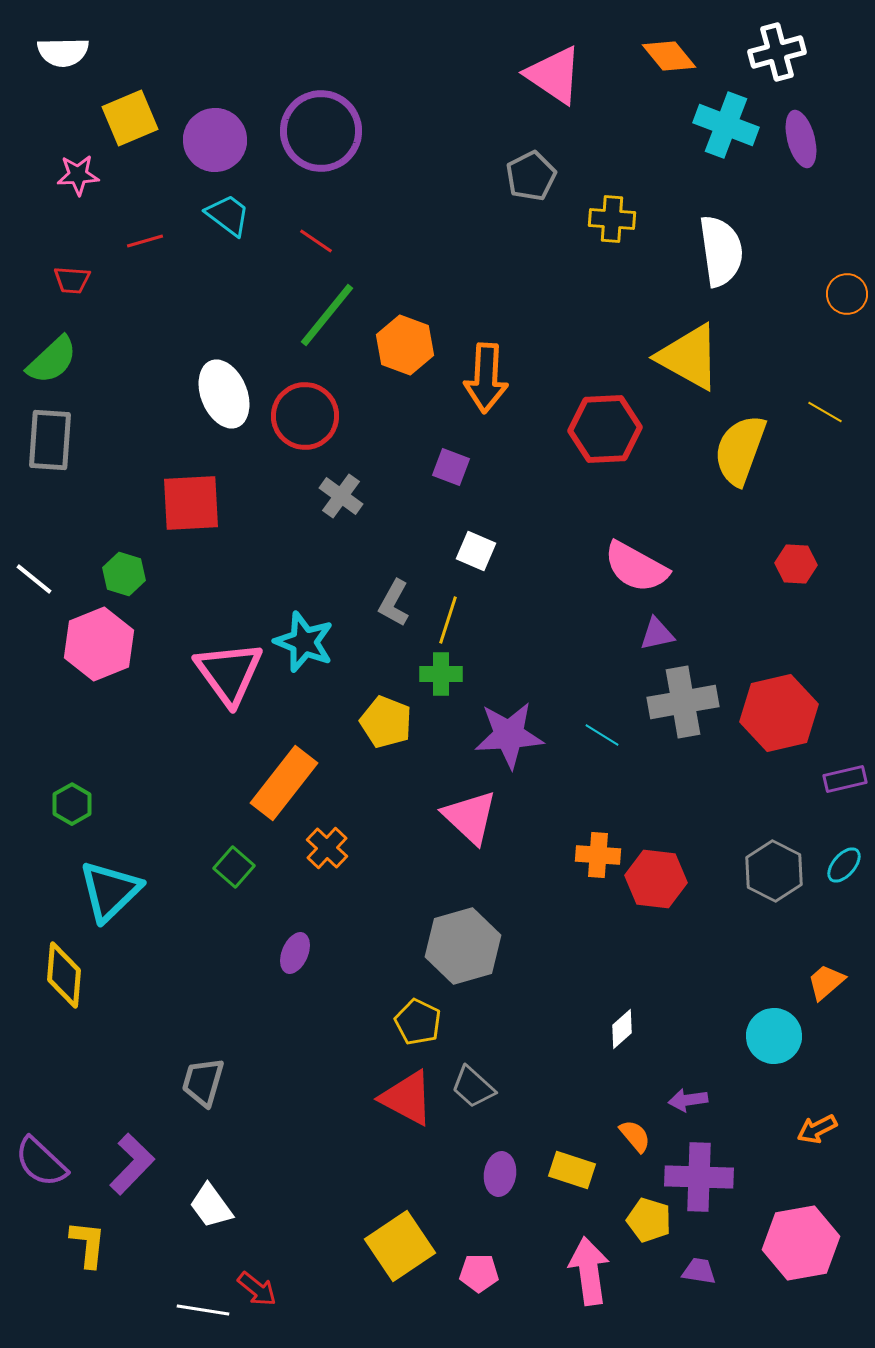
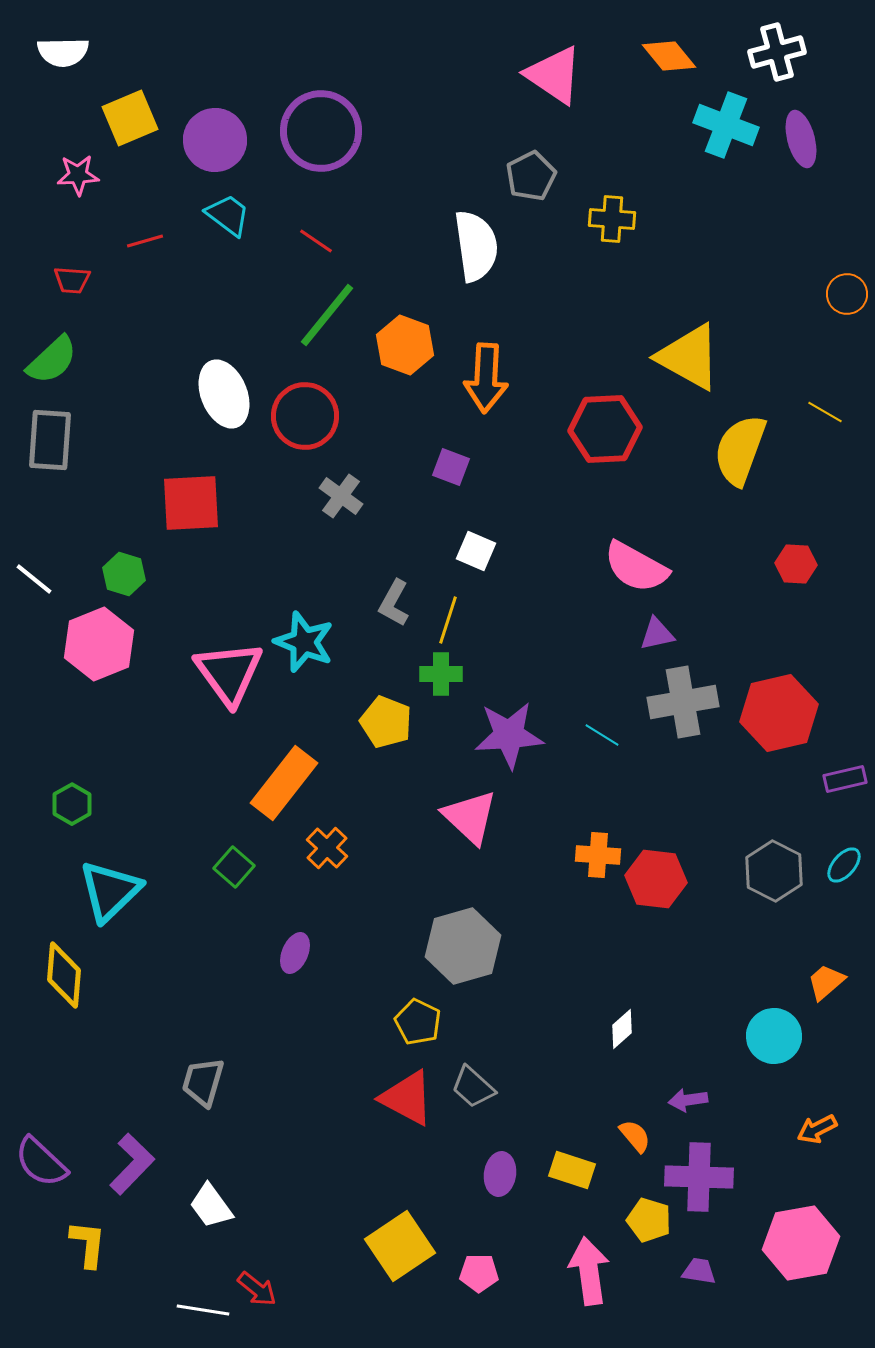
white semicircle at (721, 251): moved 245 px left, 5 px up
